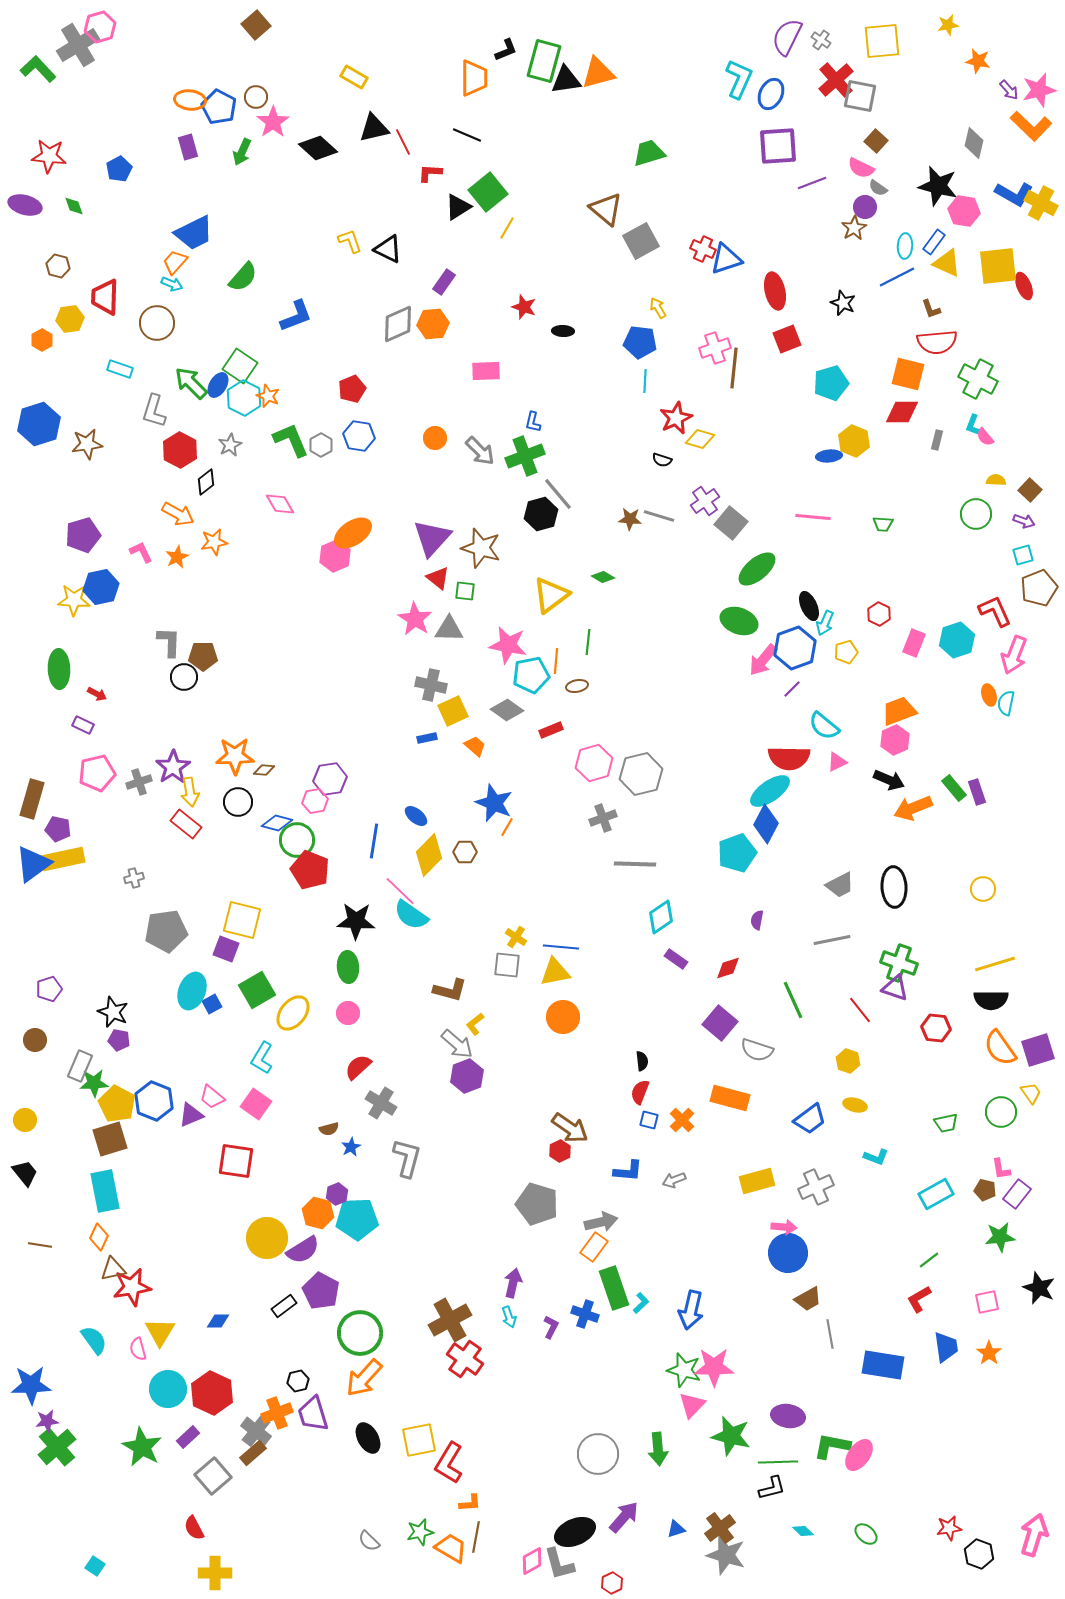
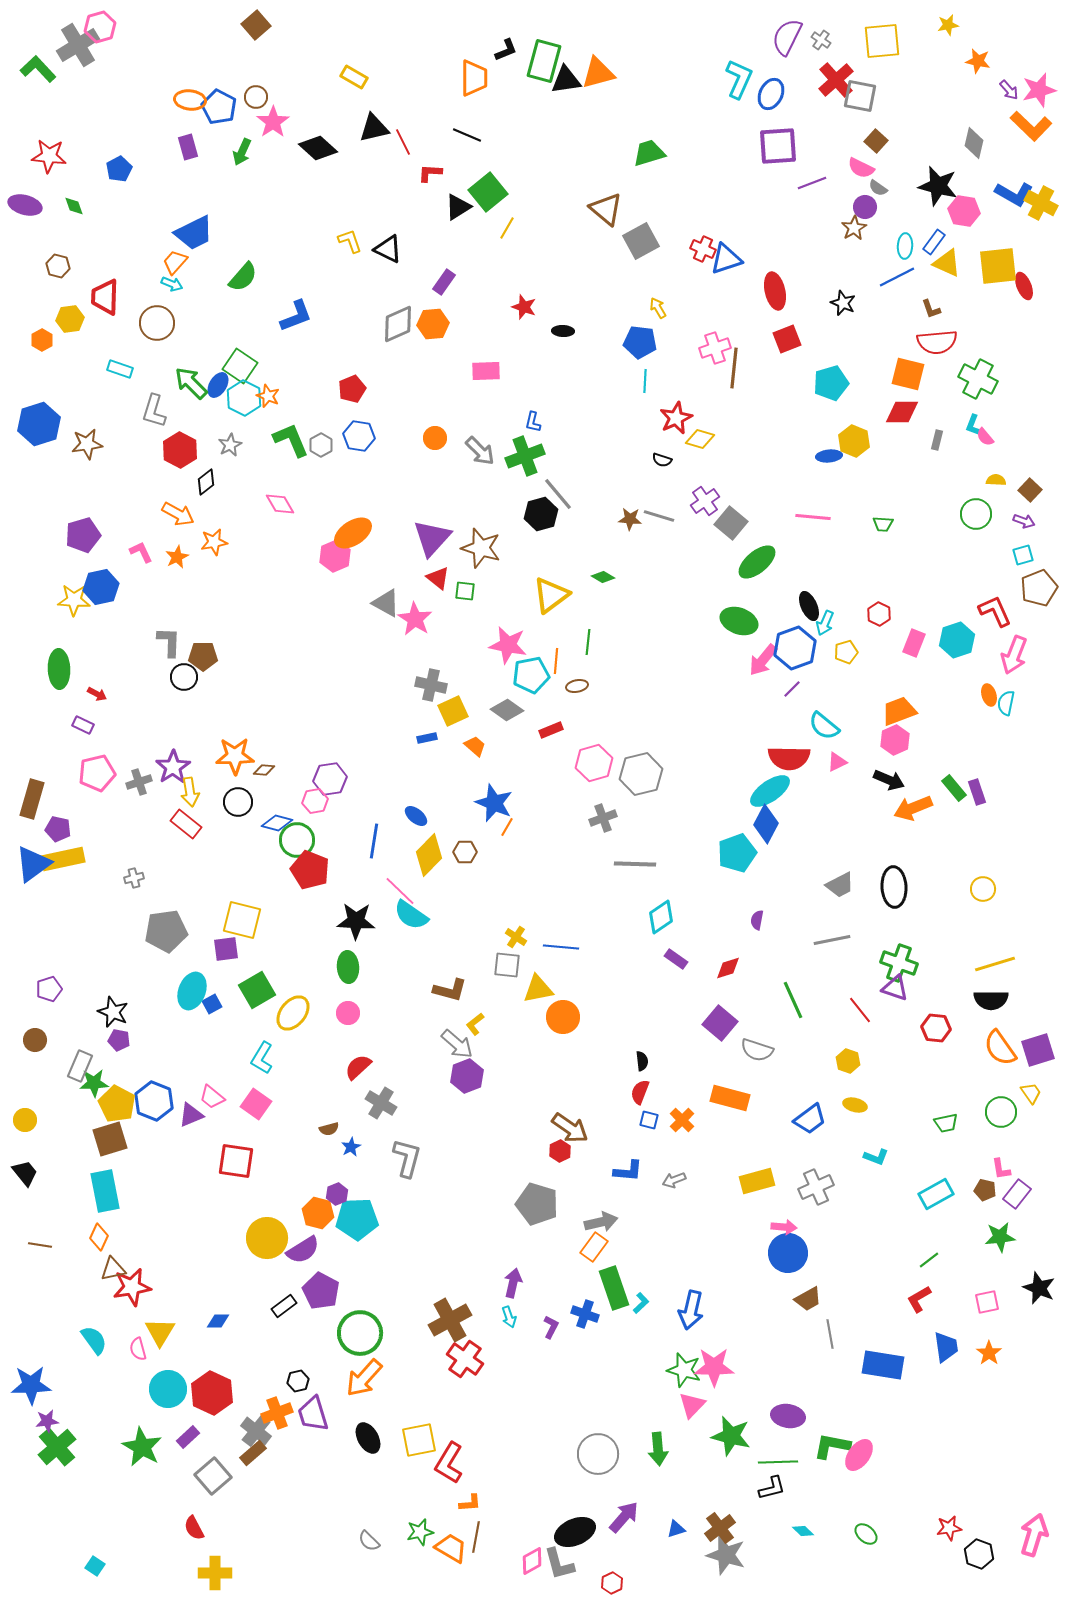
green ellipse at (757, 569): moved 7 px up
gray triangle at (449, 629): moved 63 px left, 26 px up; rotated 28 degrees clockwise
purple square at (226, 949): rotated 28 degrees counterclockwise
yellow triangle at (555, 972): moved 17 px left, 17 px down
